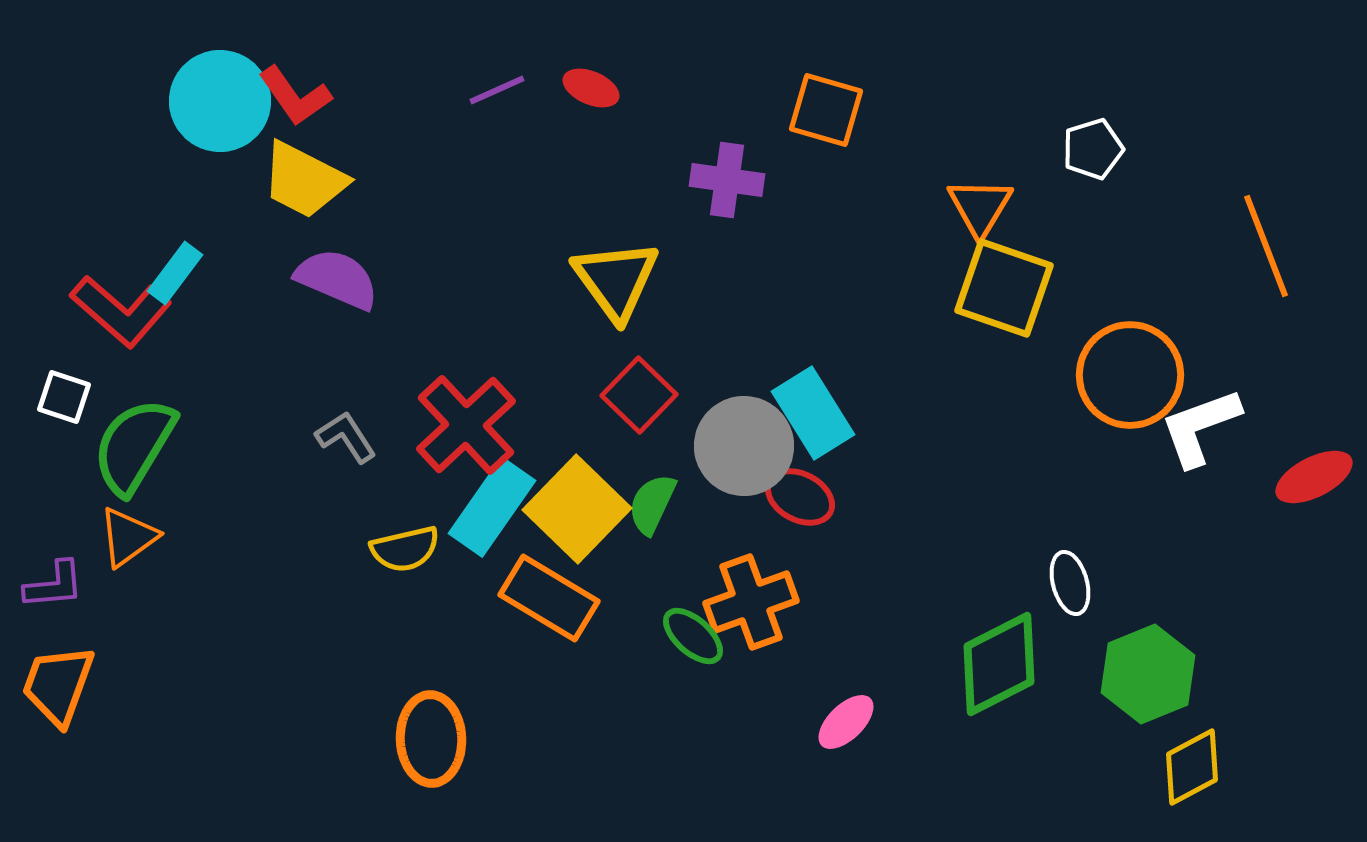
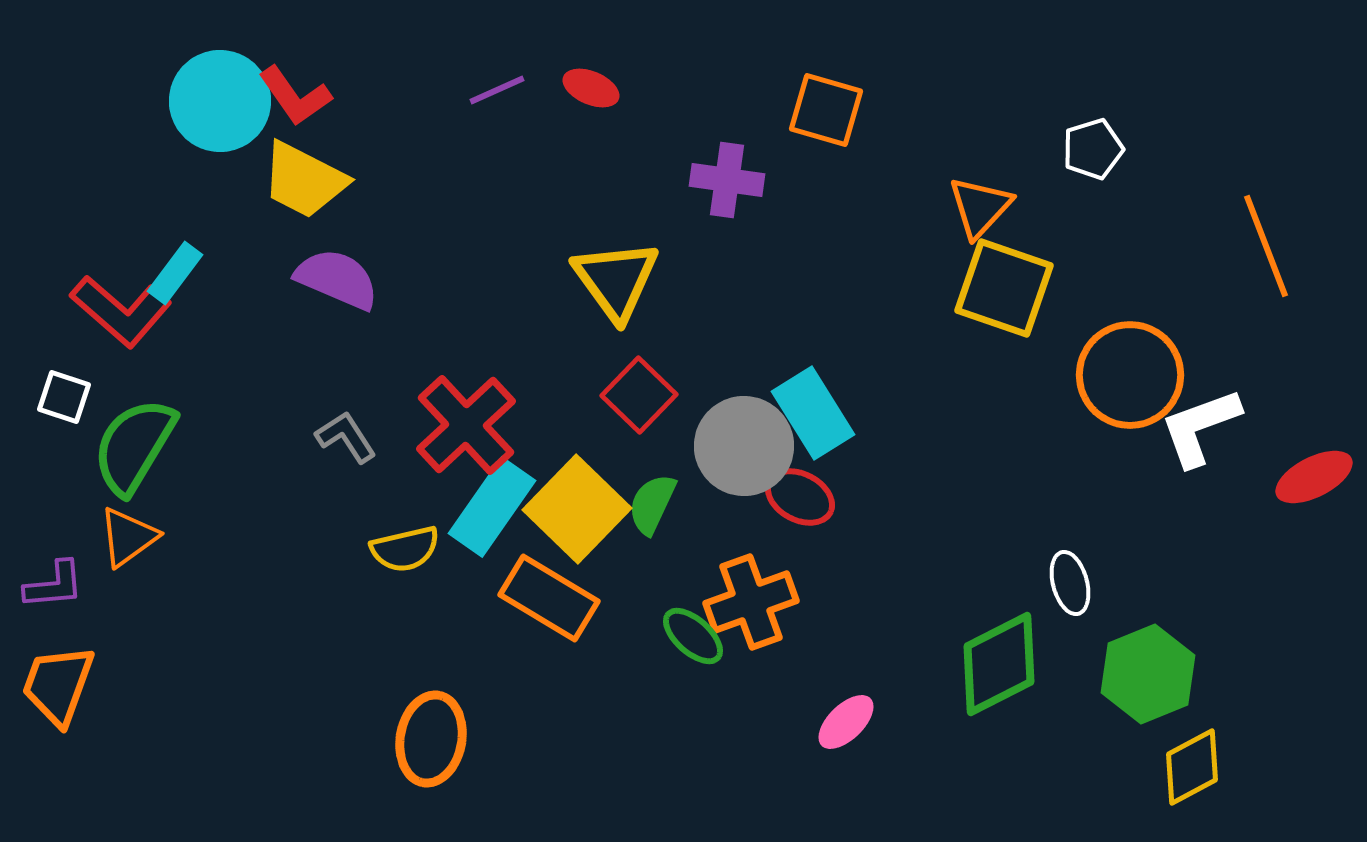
orange triangle at (980, 207): rotated 12 degrees clockwise
orange ellipse at (431, 739): rotated 12 degrees clockwise
